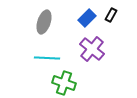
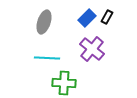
black rectangle: moved 4 px left, 2 px down
green cross: rotated 15 degrees counterclockwise
